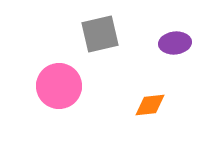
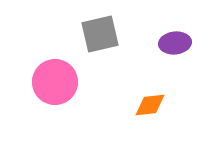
pink circle: moved 4 px left, 4 px up
